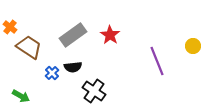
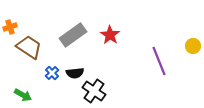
orange cross: rotated 32 degrees clockwise
purple line: moved 2 px right
black semicircle: moved 2 px right, 6 px down
green arrow: moved 2 px right, 1 px up
